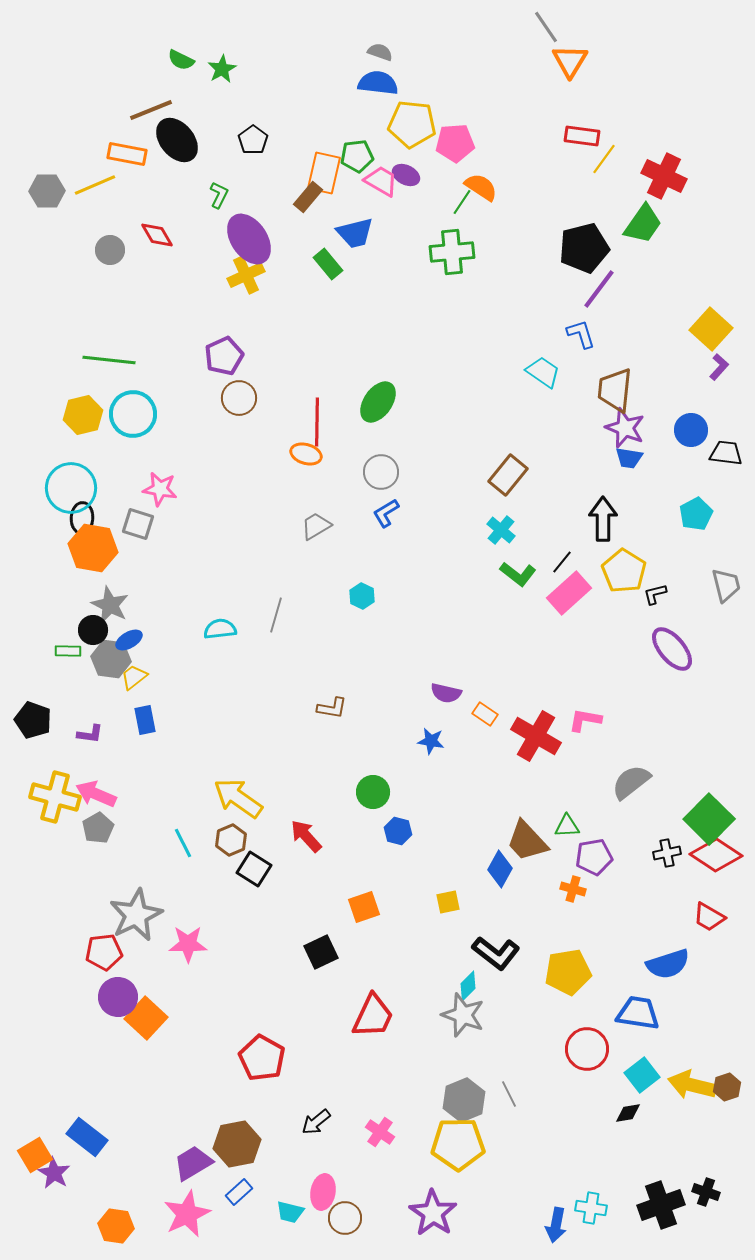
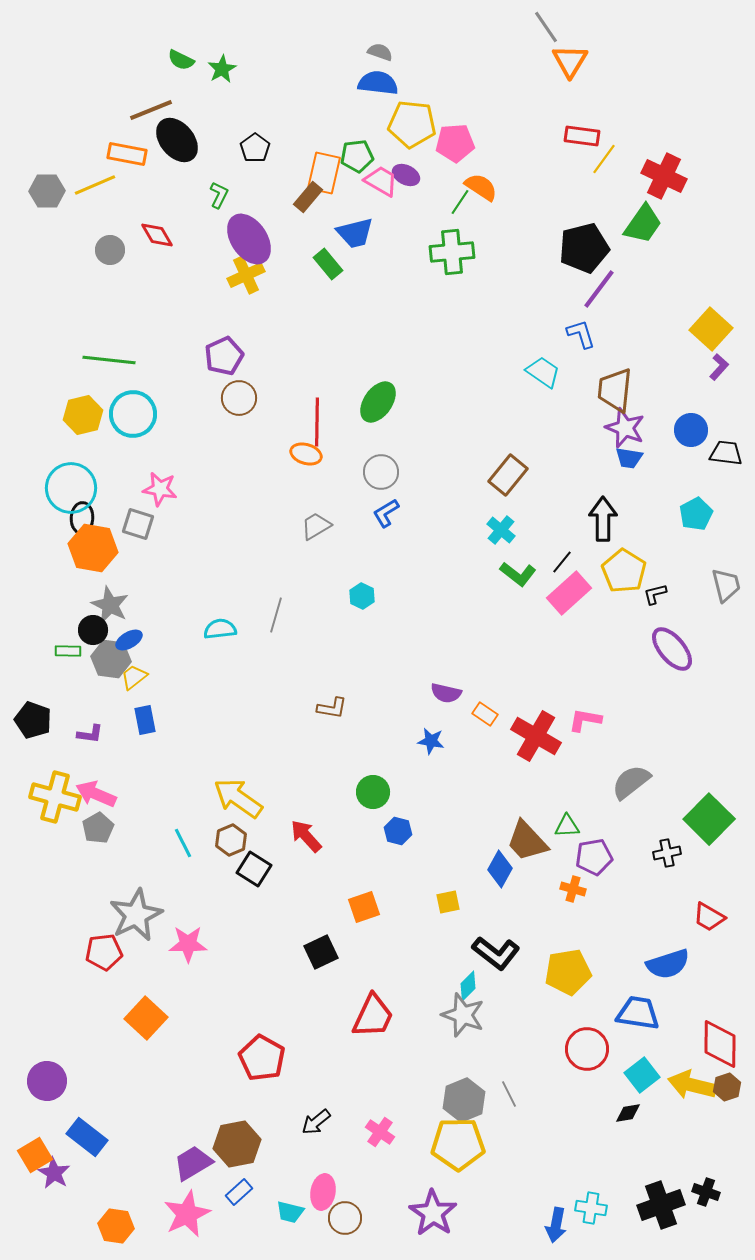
black pentagon at (253, 140): moved 2 px right, 8 px down
green line at (462, 202): moved 2 px left
red diamond at (716, 855): moved 4 px right, 189 px down; rotated 57 degrees clockwise
purple circle at (118, 997): moved 71 px left, 84 px down
